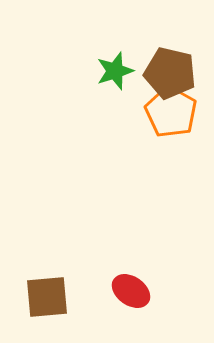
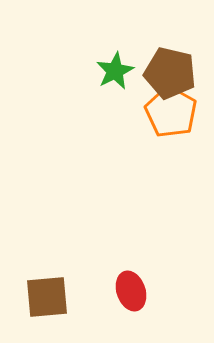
green star: rotated 9 degrees counterclockwise
red ellipse: rotated 36 degrees clockwise
